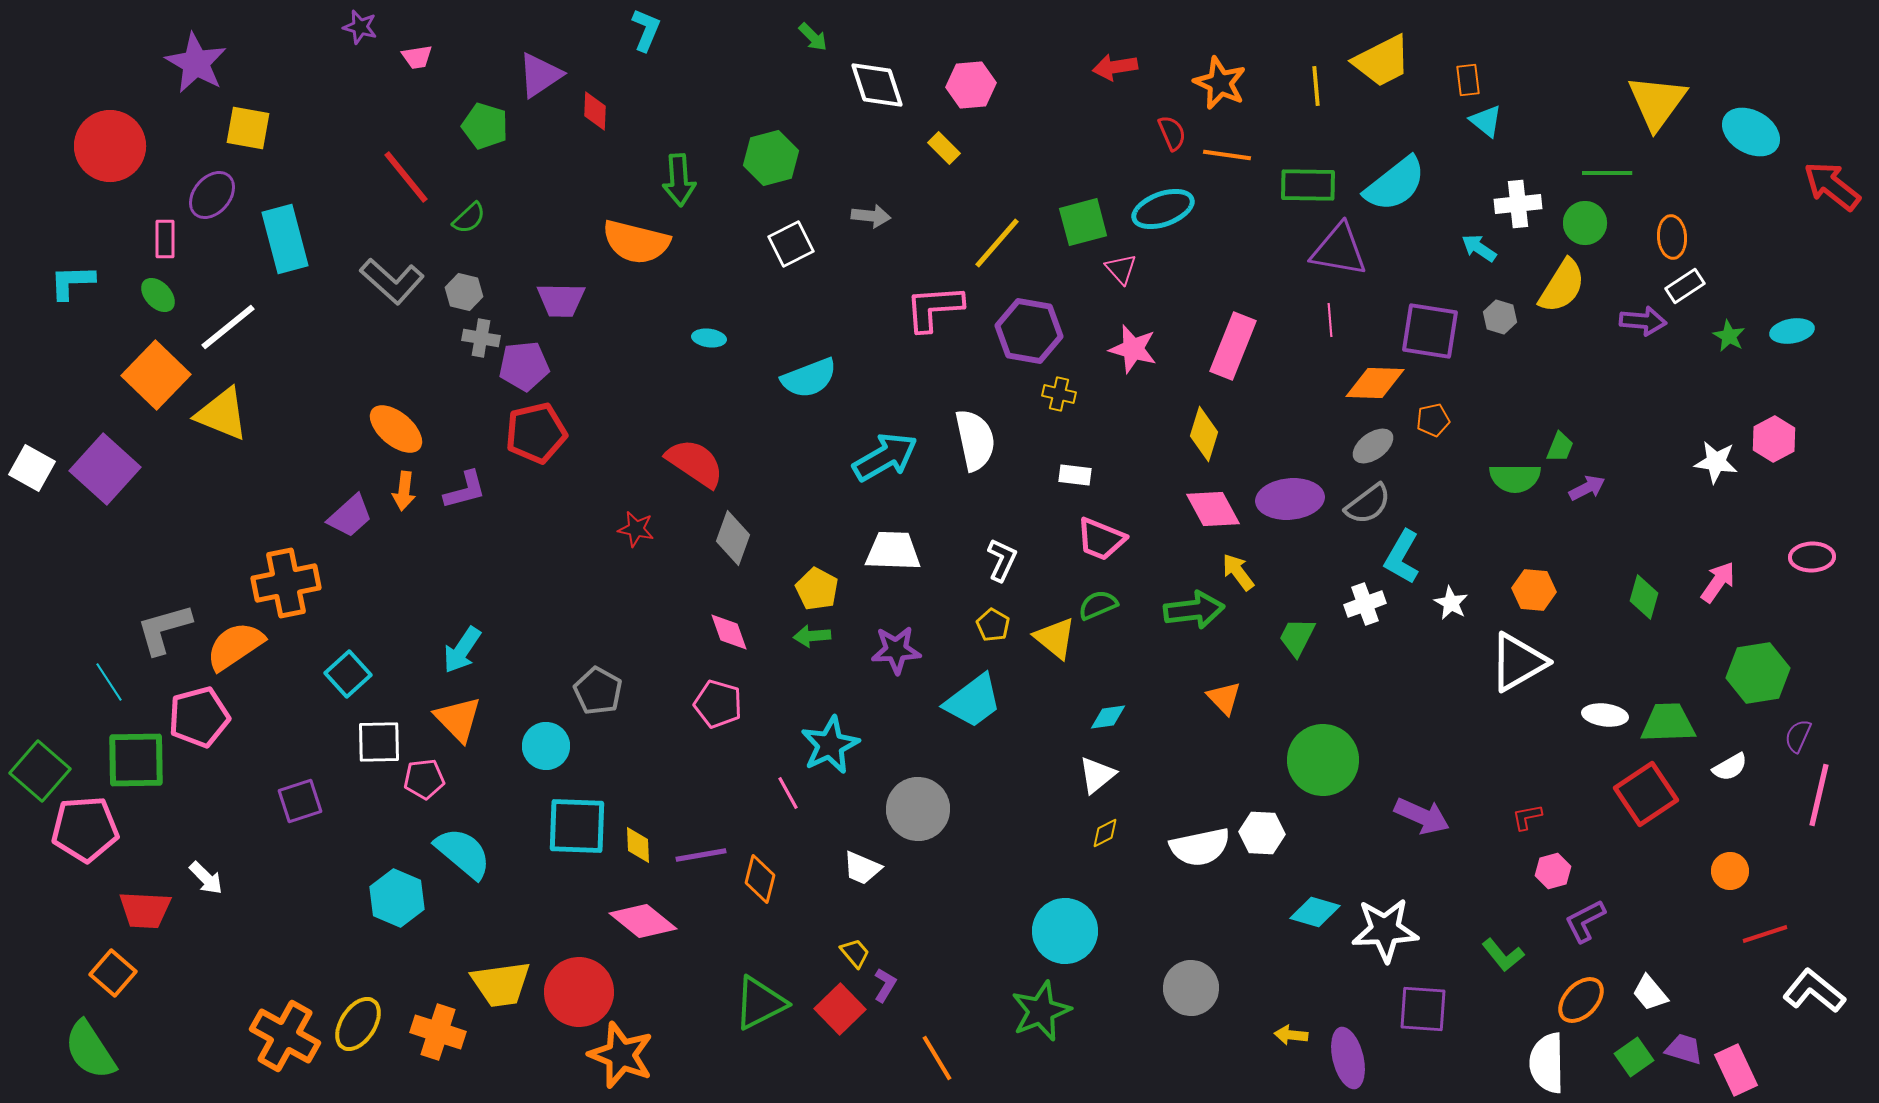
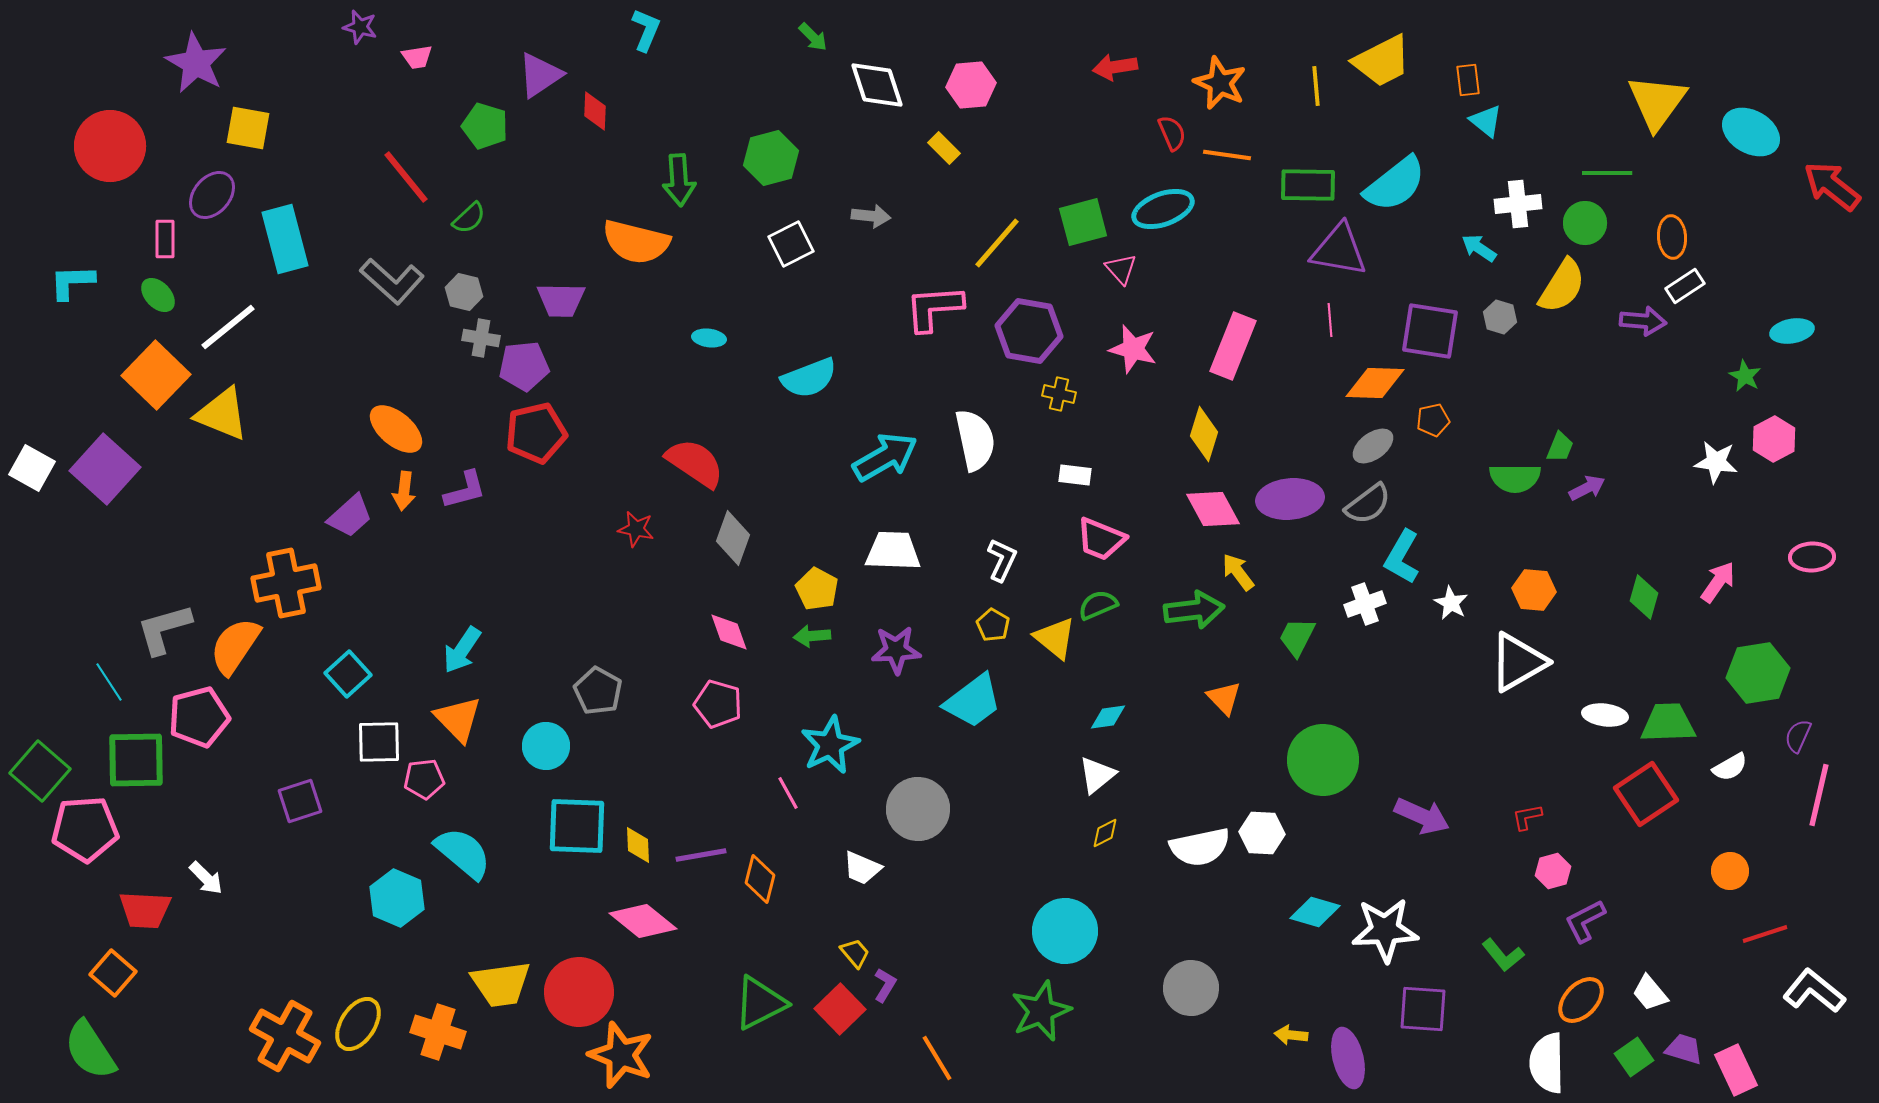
green star at (1729, 336): moved 16 px right, 40 px down
orange semicircle at (235, 646): rotated 22 degrees counterclockwise
